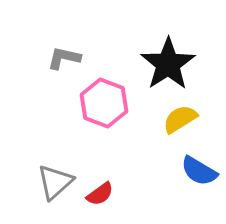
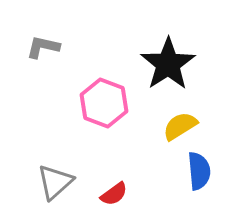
gray L-shape: moved 21 px left, 11 px up
yellow semicircle: moved 7 px down
blue semicircle: rotated 126 degrees counterclockwise
red semicircle: moved 14 px right
